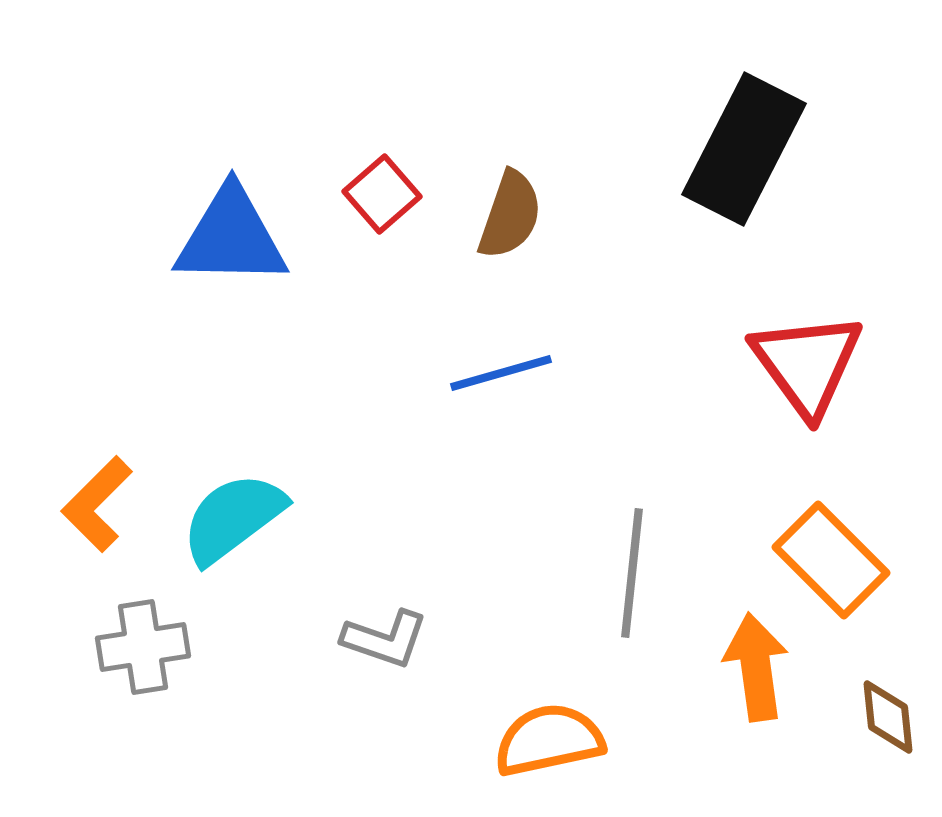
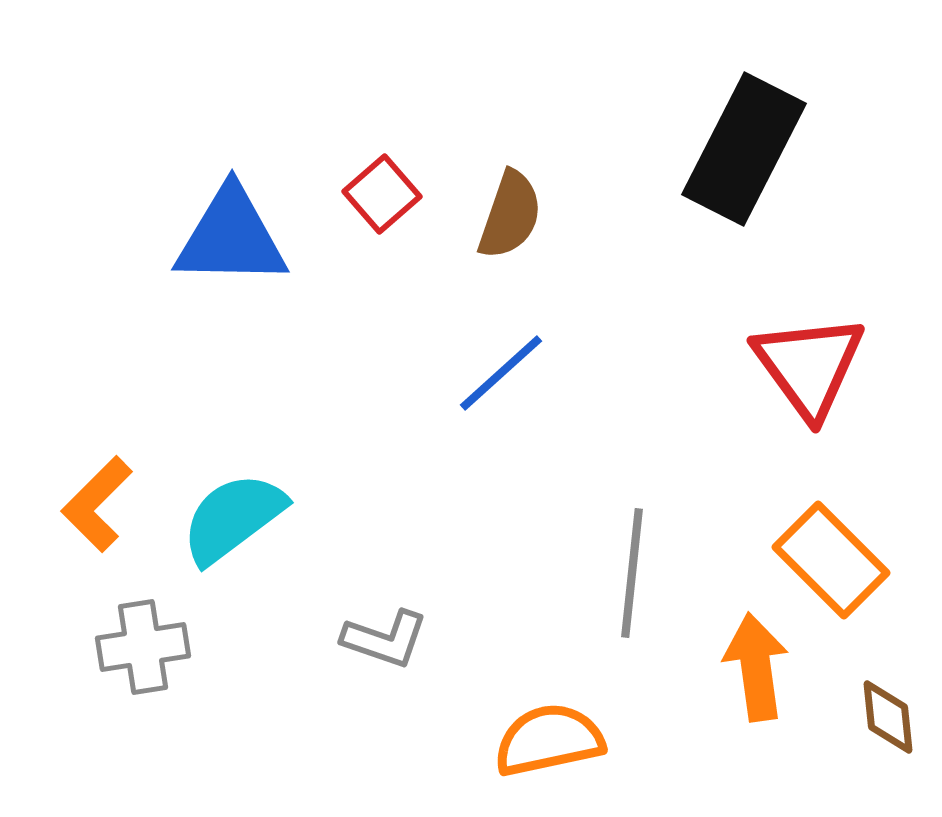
red triangle: moved 2 px right, 2 px down
blue line: rotated 26 degrees counterclockwise
